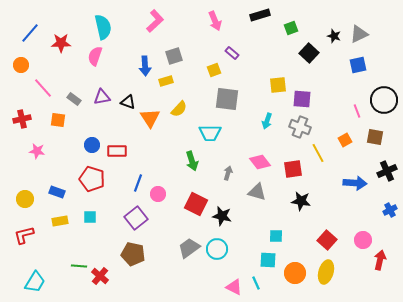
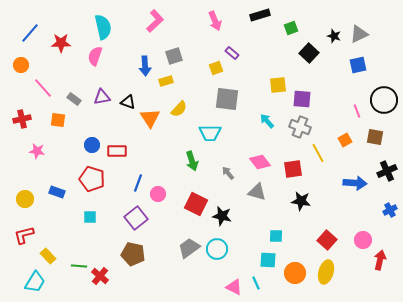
yellow square at (214, 70): moved 2 px right, 2 px up
cyan arrow at (267, 121): rotated 119 degrees clockwise
gray arrow at (228, 173): rotated 56 degrees counterclockwise
yellow rectangle at (60, 221): moved 12 px left, 35 px down; rotated 56 degrees clockwise
